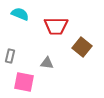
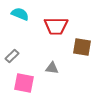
brown square: rotated 30 degrees counterclockwise
gray rectangle: moved 2 px right; rotated 32 degrees clockwise
gray triangle: moved 5 px right, 5 px down
pink square: moved 1 px down
